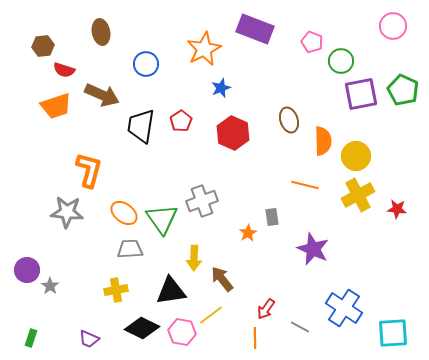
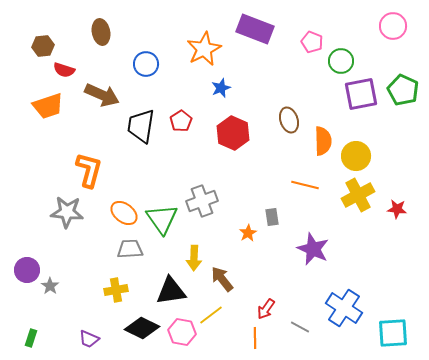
orange trapezoid at (56, 106): moved 8 px left
